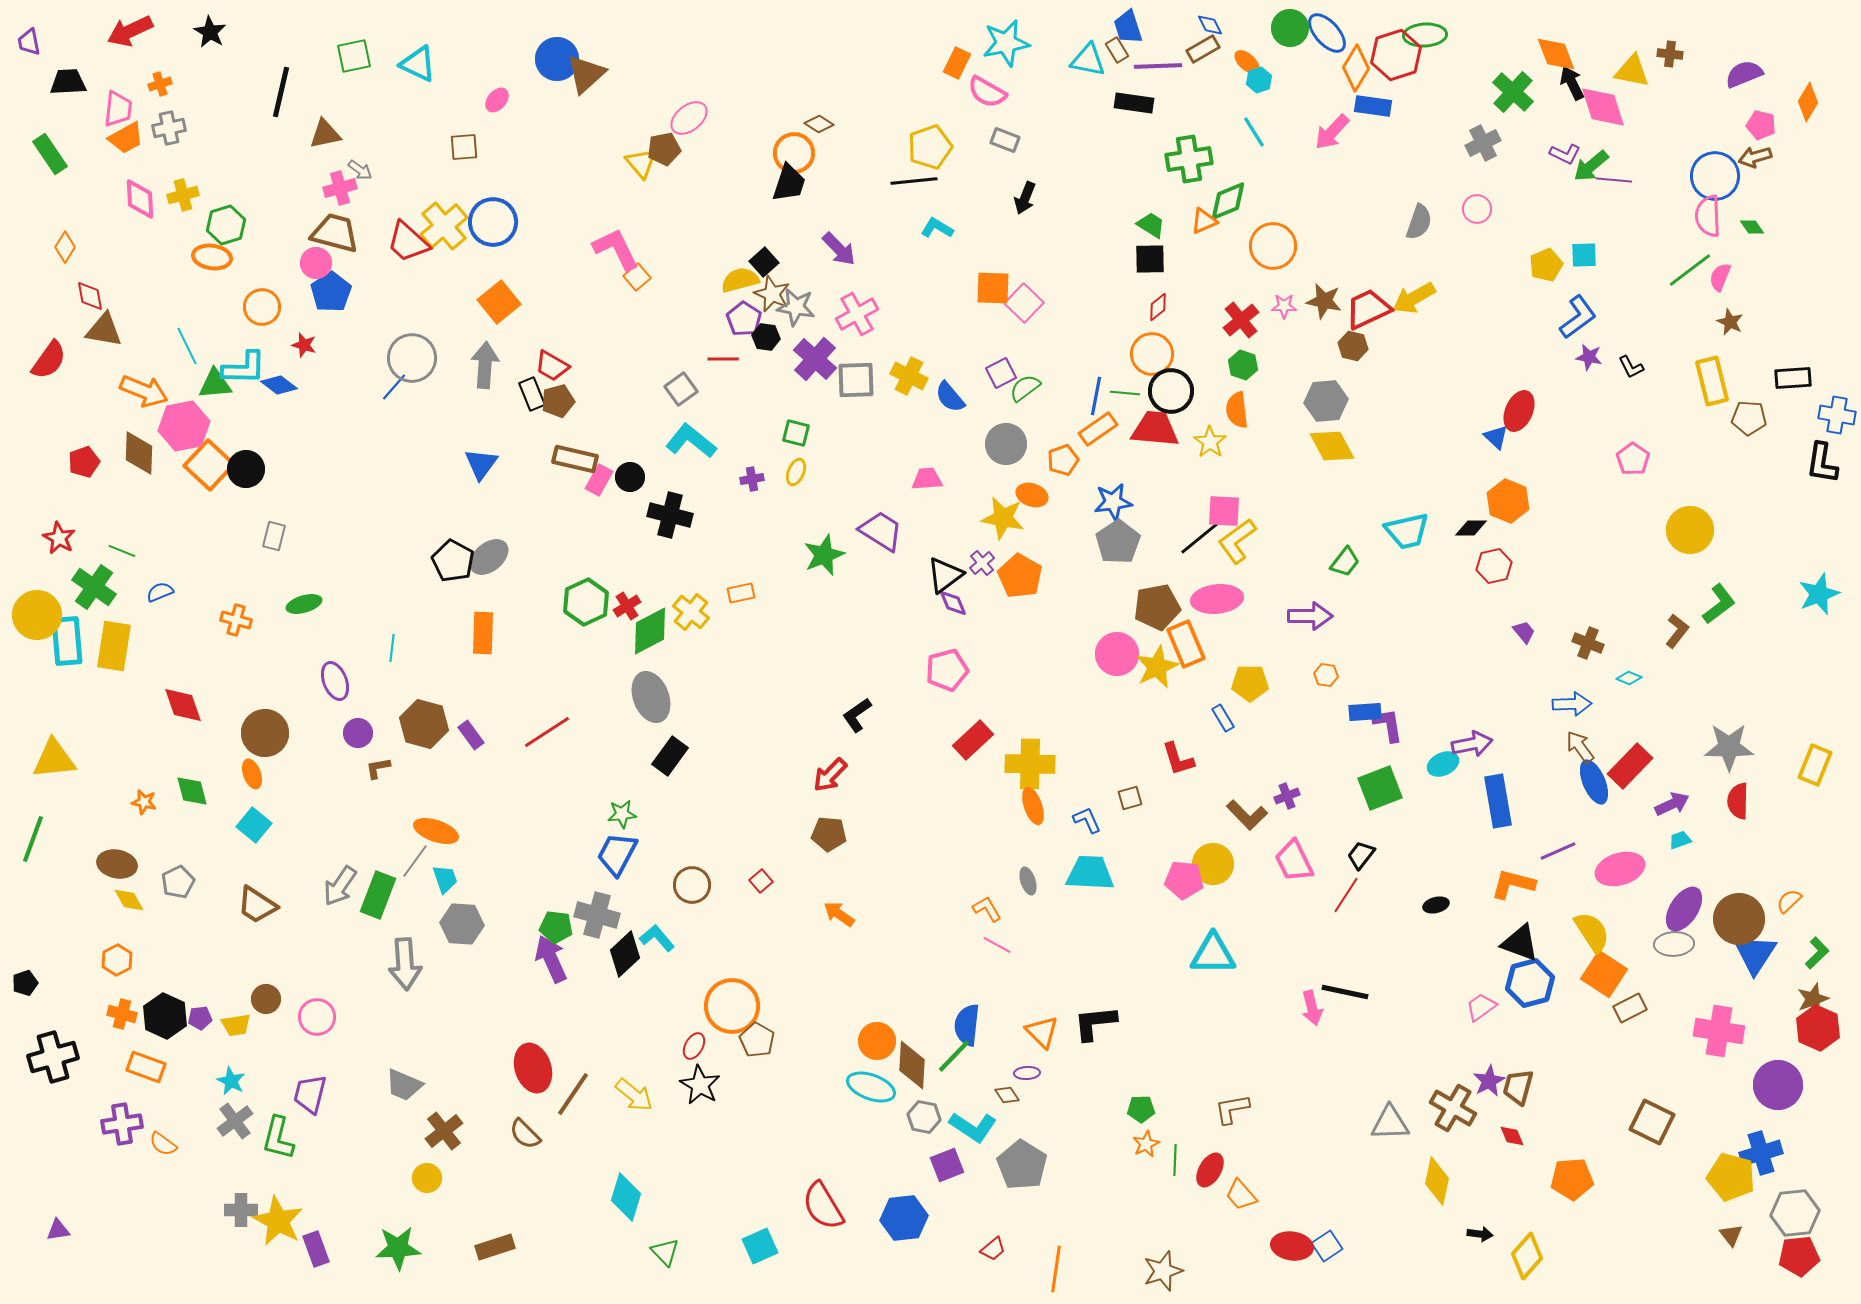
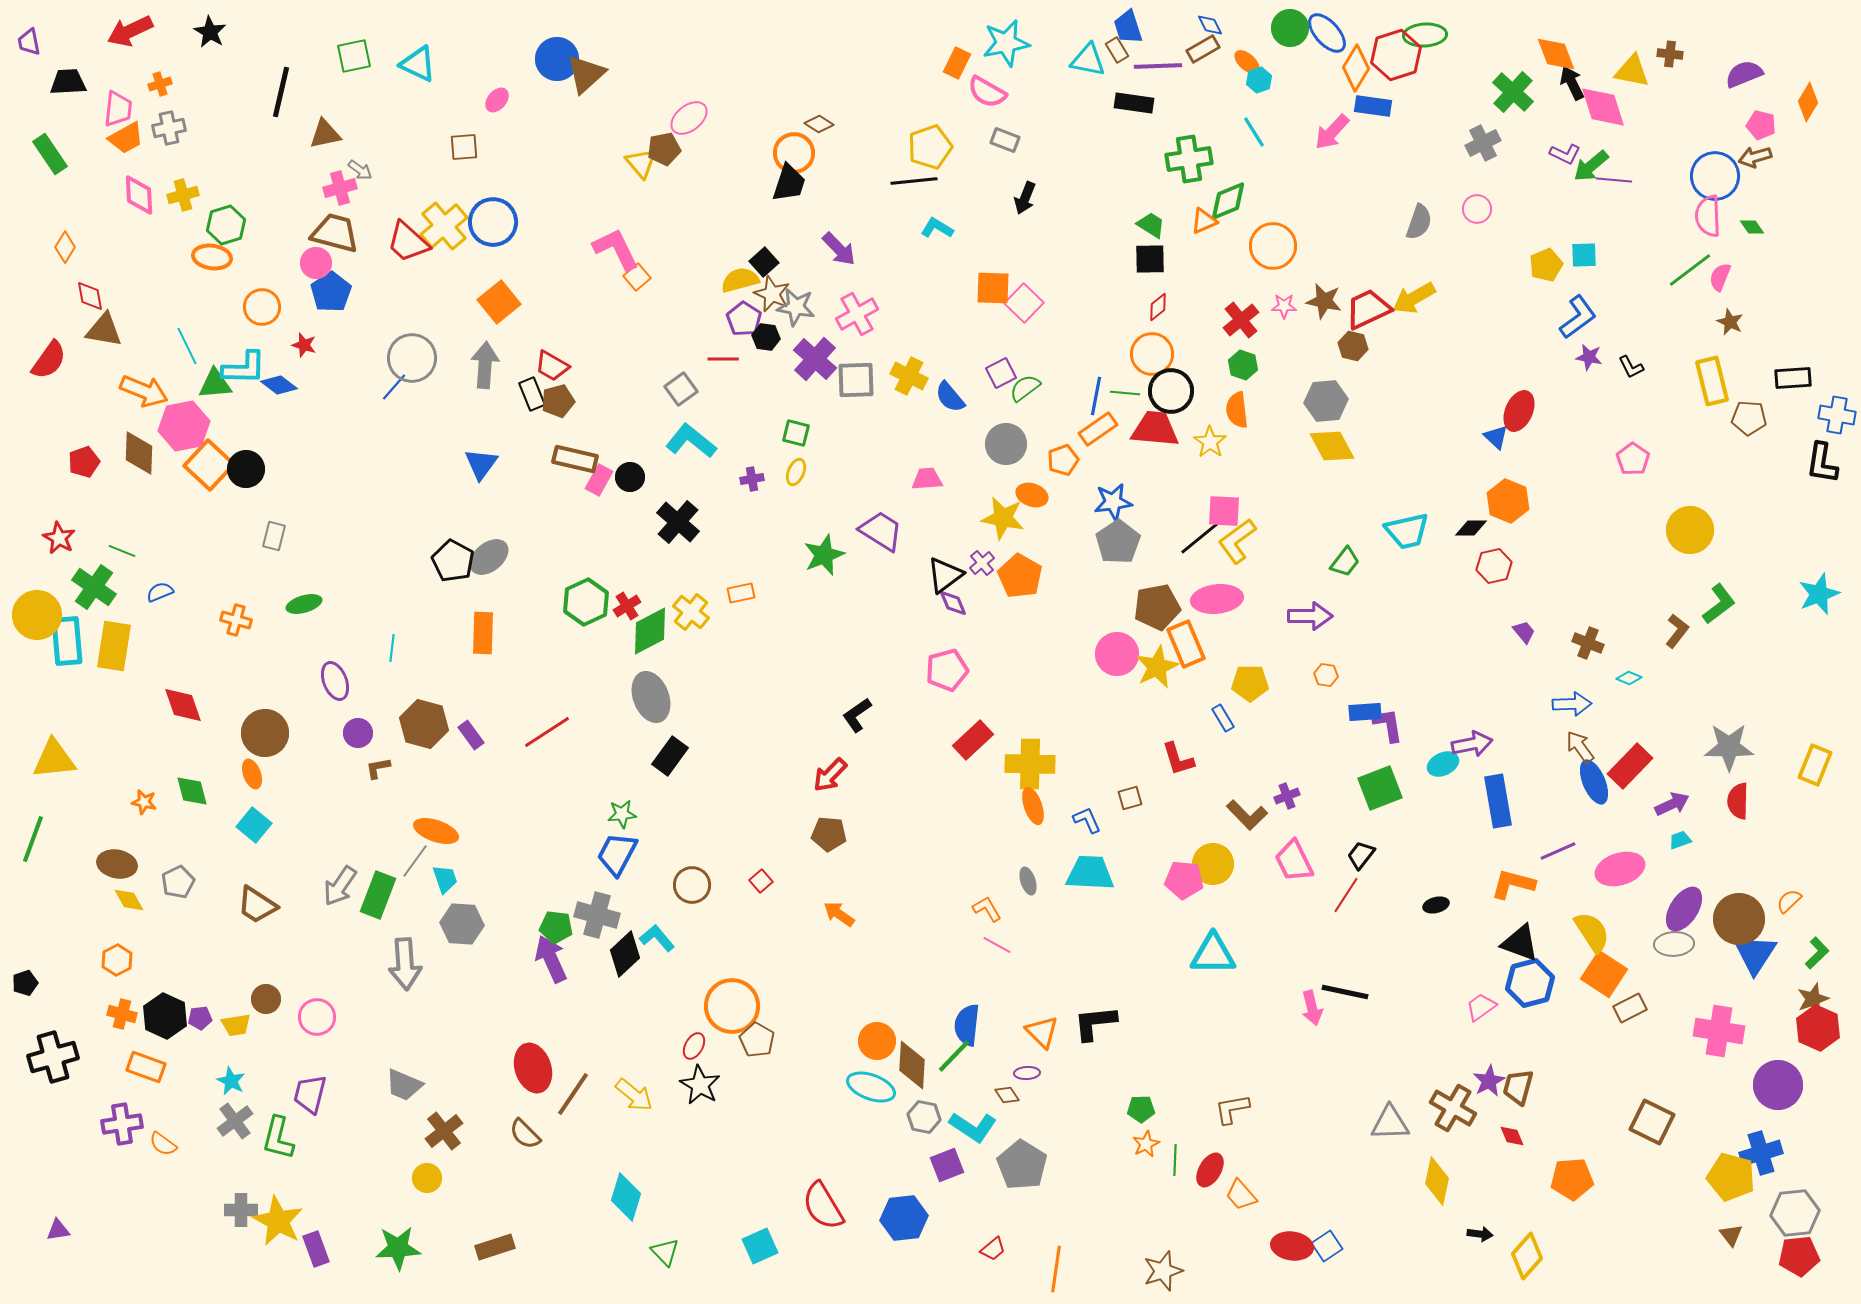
pink diamond at (140, 199): moved 1 px left, 4 px up
black cross at (670, 515): moved 8 px right, 7 px down; rotated 27 degrees clockwise
